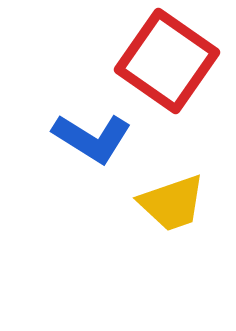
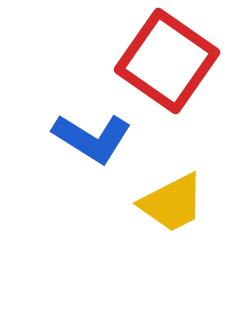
yellow trapezoid: rotated 8 degrees counterclockwise
